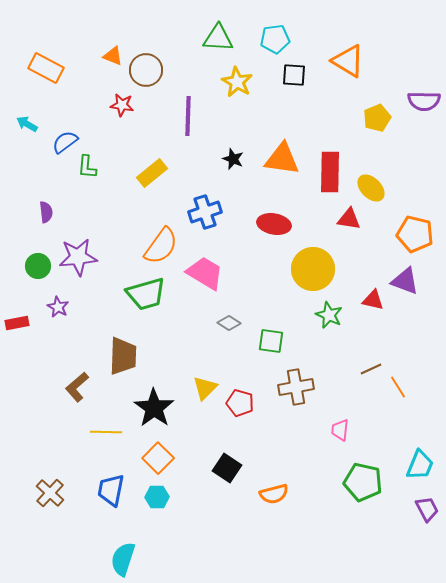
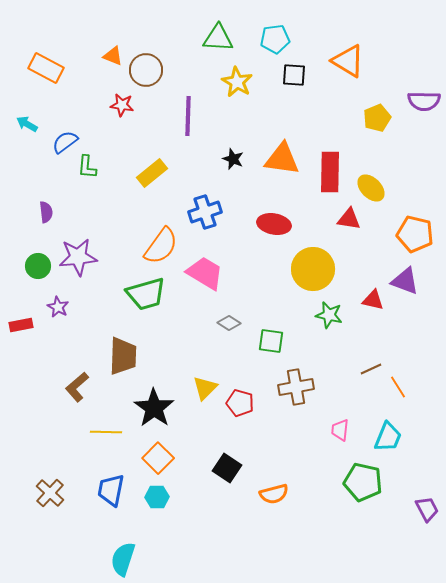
green star at (329, 315): rotated 12 degrees counterclockwise
red rectangle at (17, 323): moved 4 px right, 2 px down
cyan trapezoid at (420, 465): moved 32 px left, 28 px up
